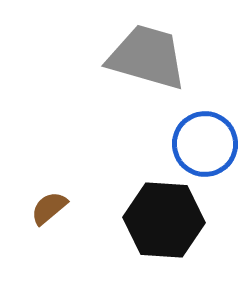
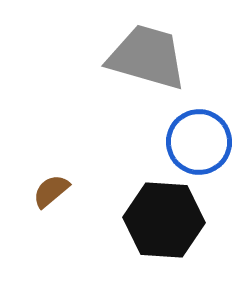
blue circle: moved 6 px left, 2 px up
brown semicircle: moved 2 px right, 17 px up
